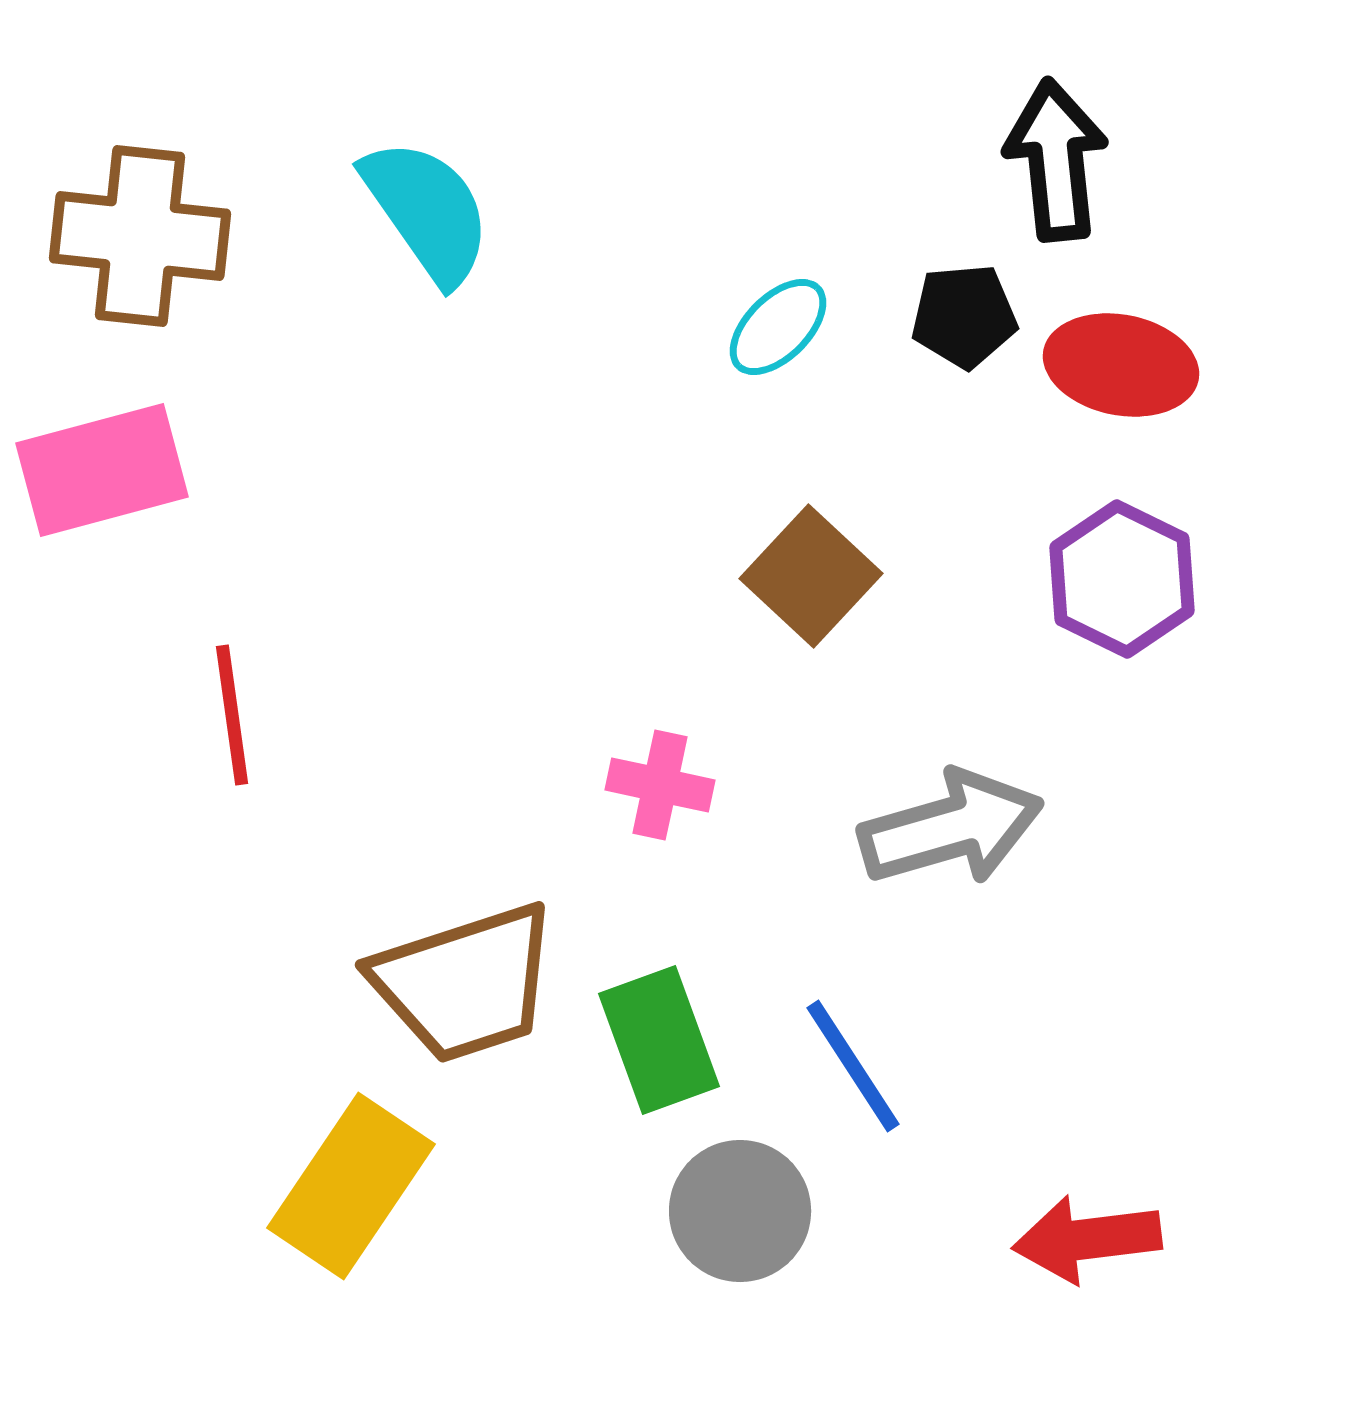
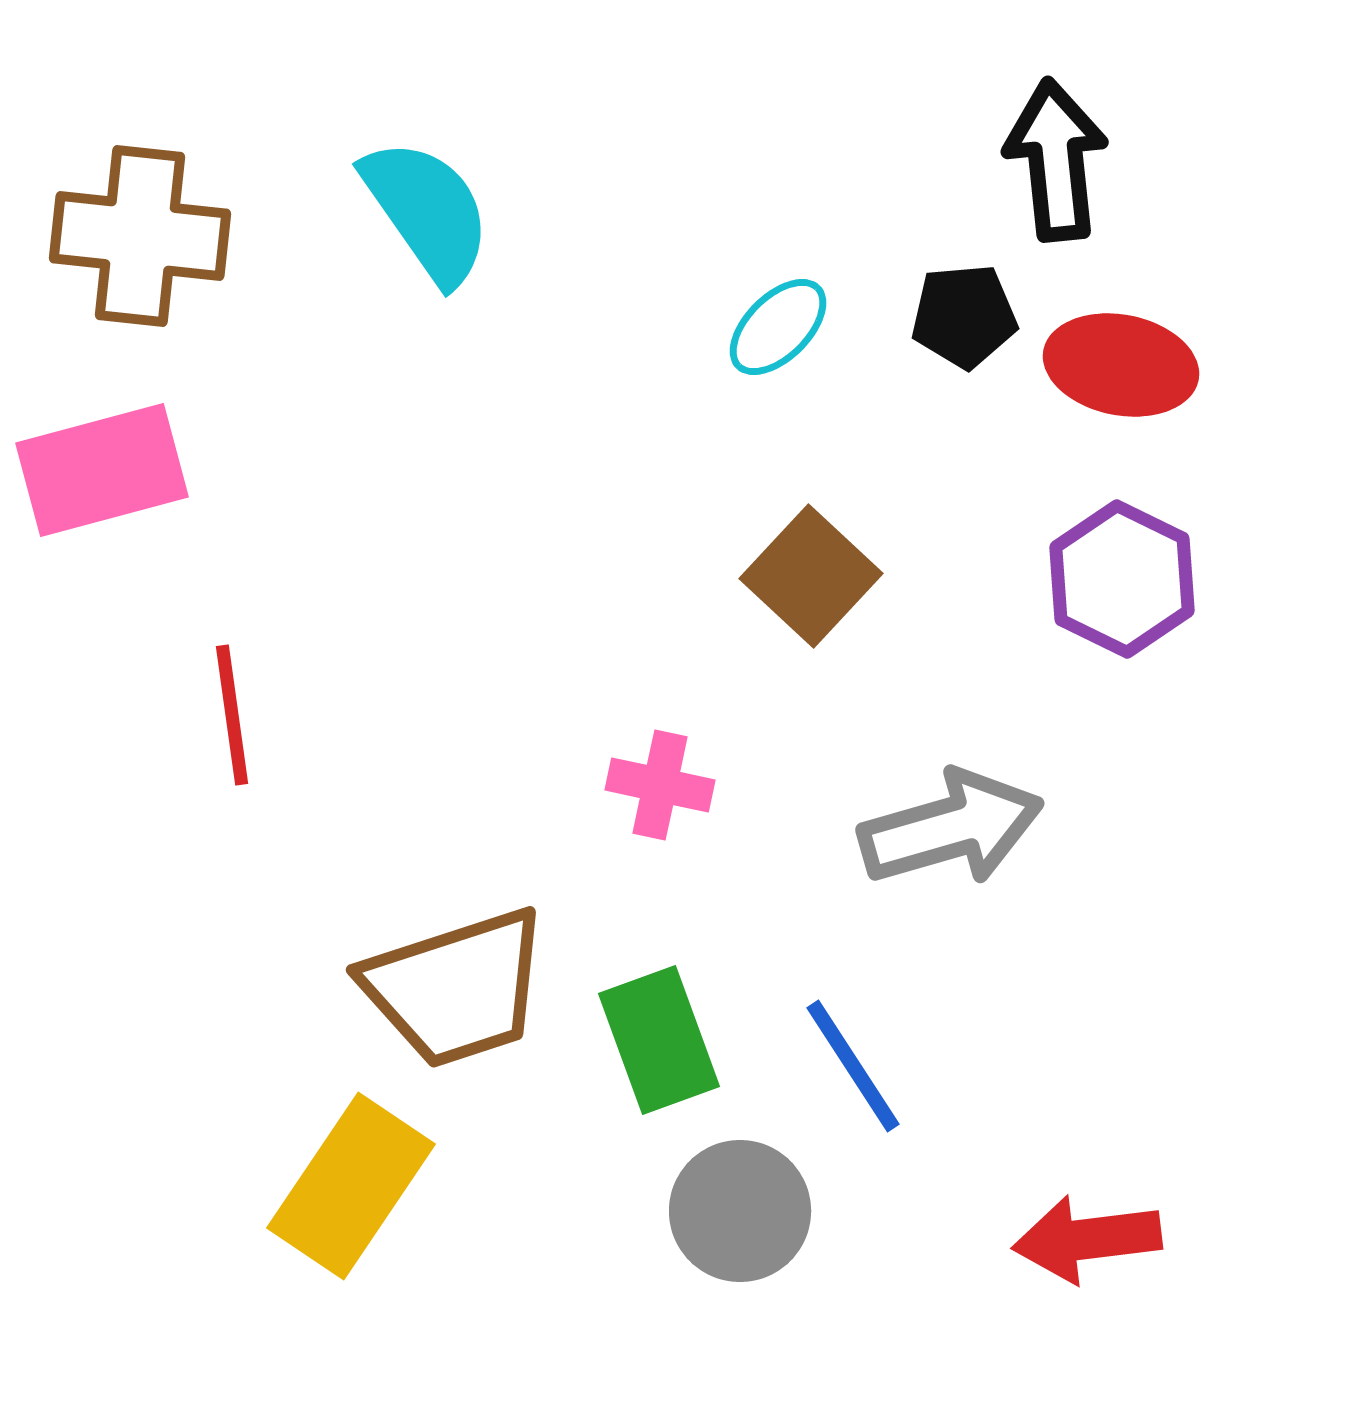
brown trapezoid: moved 9 px left, 5 px down
